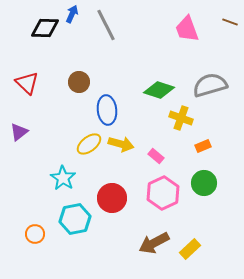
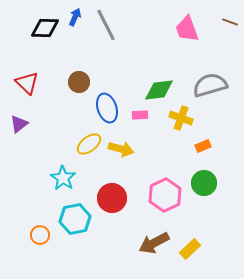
blue arrow: moved 3 px right, 3 px down
green diamond: rotated 24 degrees counterclockwise
blue ellipse: moved 2 px up; rotated 12 degrees counterclockwise
purple triangle: moved 8 px up
yellow arrow: moved 5 px down
pink rectangle: moved 16 px left, 41 px up; rotated 42 degrees counterclockwise
pink hexagon: moved 2 px right, 2 px down
orange circle: moved 5 px right, 1 px down
